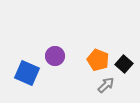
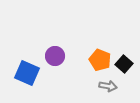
orange pentagon: moved 2 px right
gray arrow: moved 2 px right, 1 px down; rotated 54 degrees clockwise
